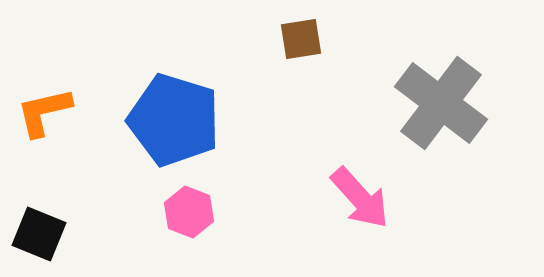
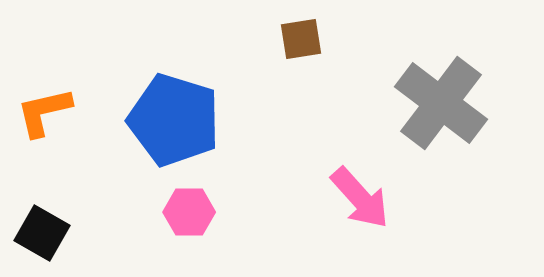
pink hexagon: rotated 21 degrees counterclockwise
black square: moved 3 px right, 1 px up; rotated 8 degrees clockwise
